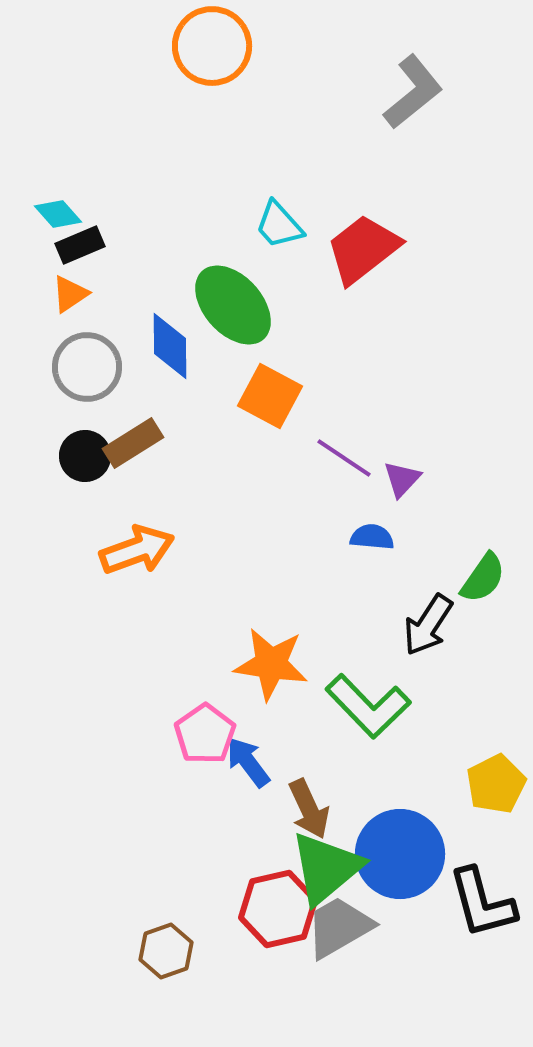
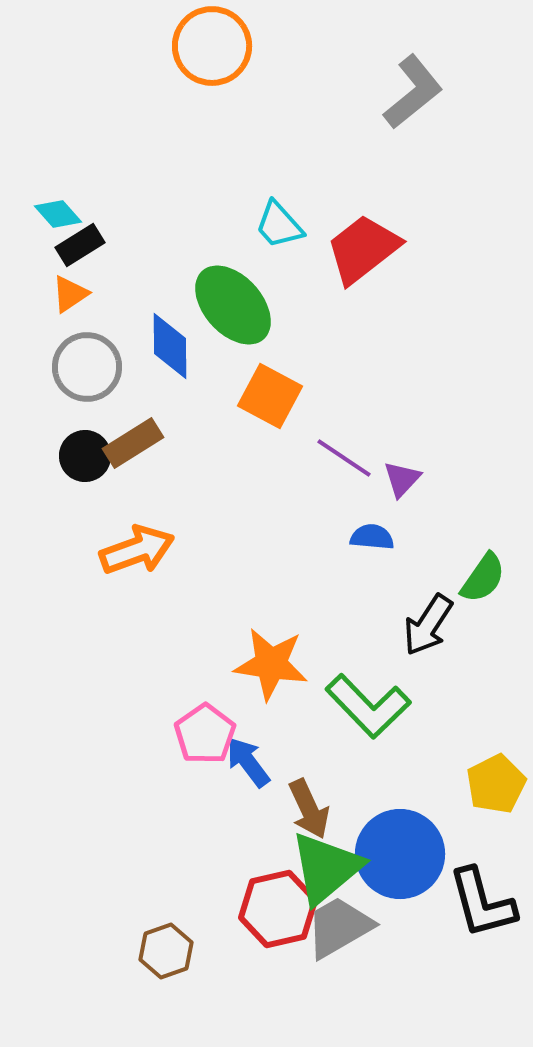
black rectangle: rotated 9 degrees counterclockwise
